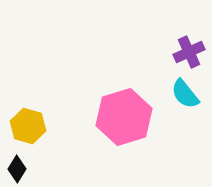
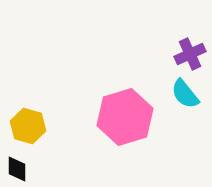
purple cross: moved 1 px right, 2 px down
pink hexagon: moved 1 px right
black diamond: rotated 32 degrees counterclockwise
